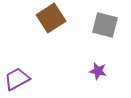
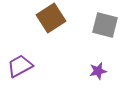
purple star: rotated 24 degrees counterclockwise
purple trapezoid: moved 3 px right, 13 px up
